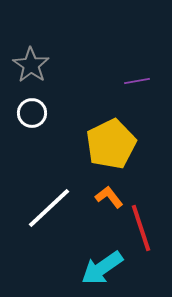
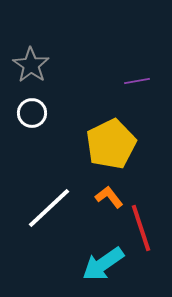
cyan arrow: moved 1 px right, 4 px up
